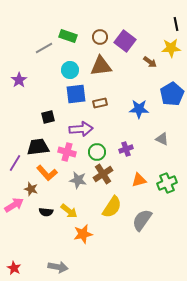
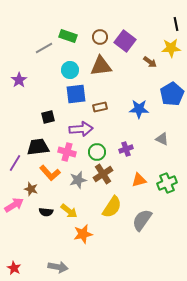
brown rectangle: moved 4 px down
orange L-shape: moved 3 px right
gray star: rotated 24 degrees counterclockwise
